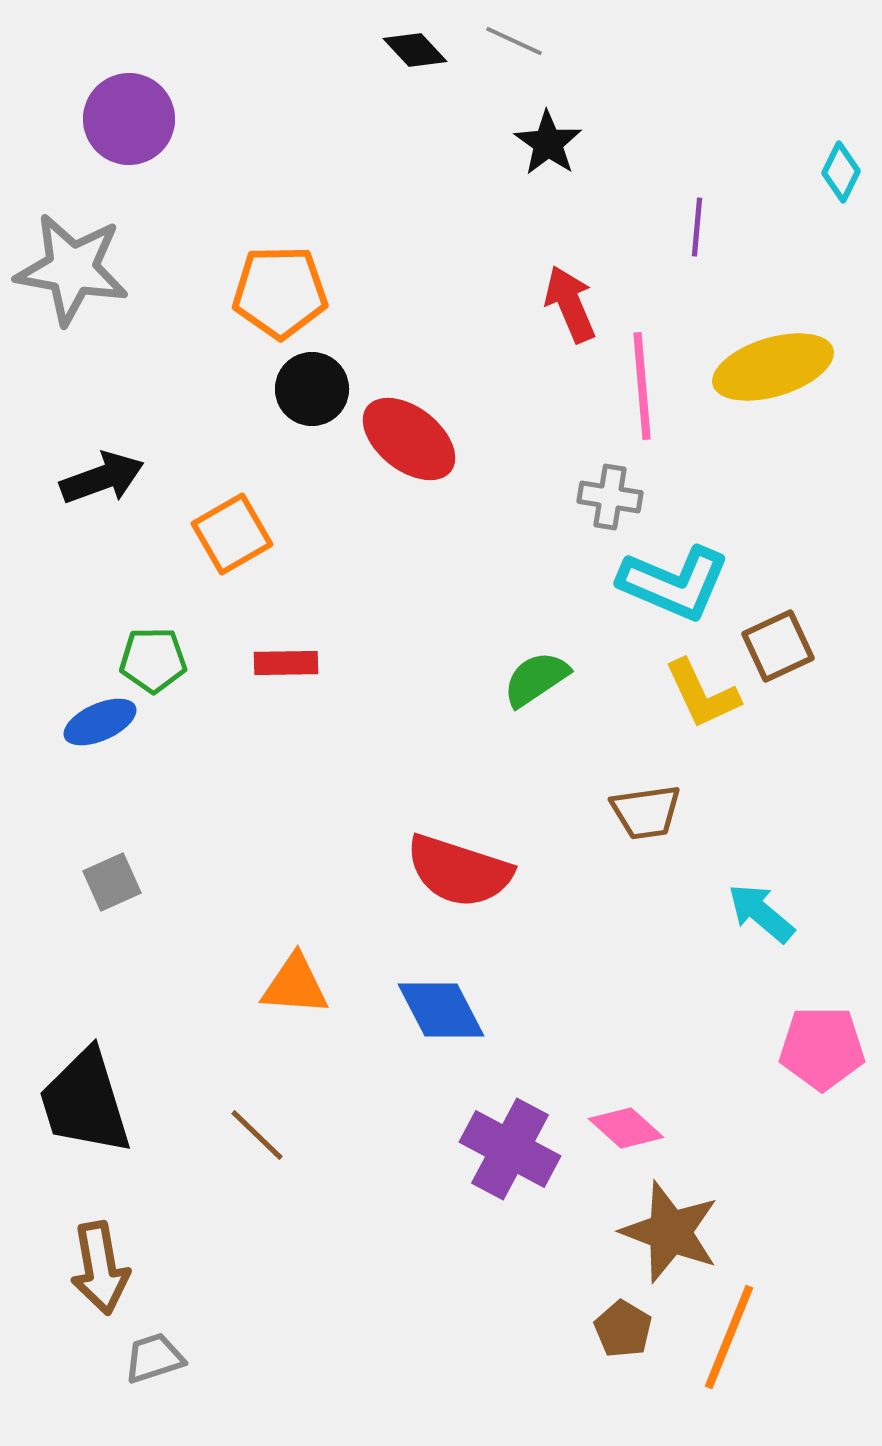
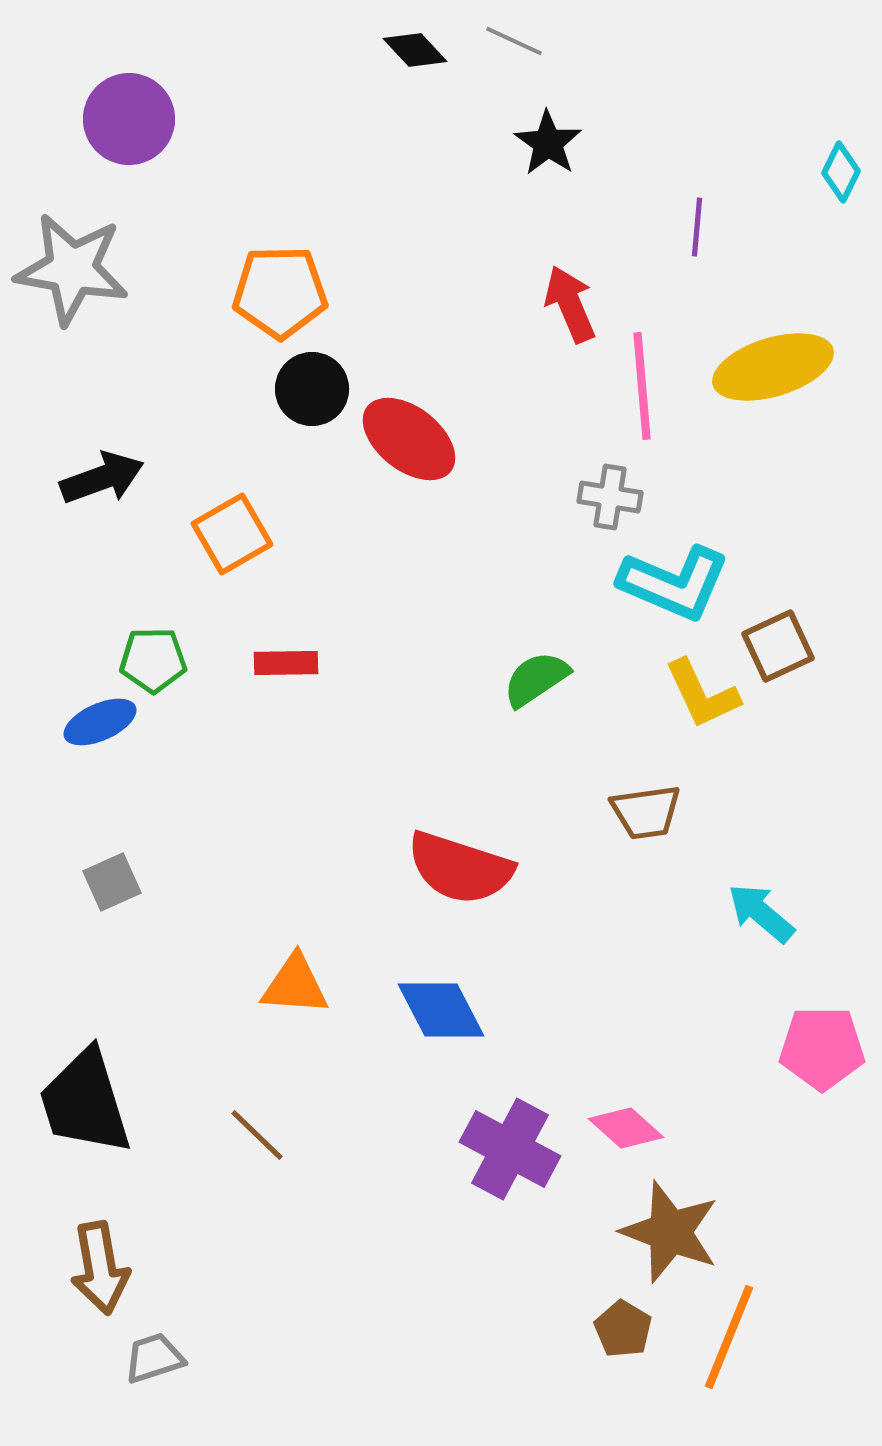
red semicircle: moved 1 px right, 3 px up
